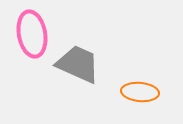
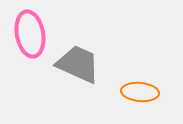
pink ellipse: moved 2 px left
